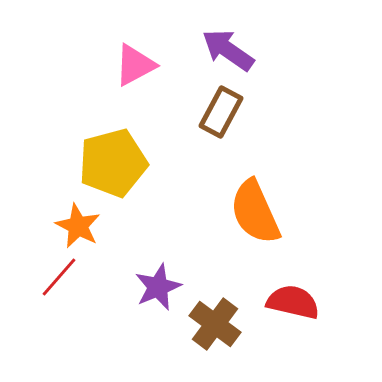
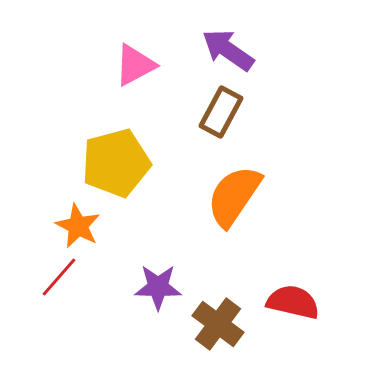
yellow pentagon: moved 3 px right
orange semicircle: moved 21 px left, 16 px up; rotated 58 degrees clockwise
purple star: rotated 24 degrees clockwise
brown cross: moved 3 px right
